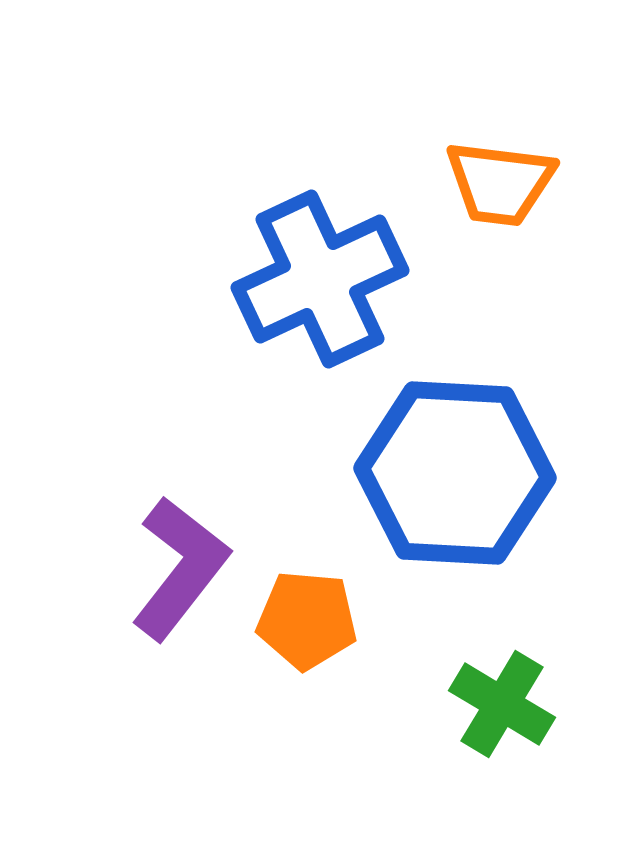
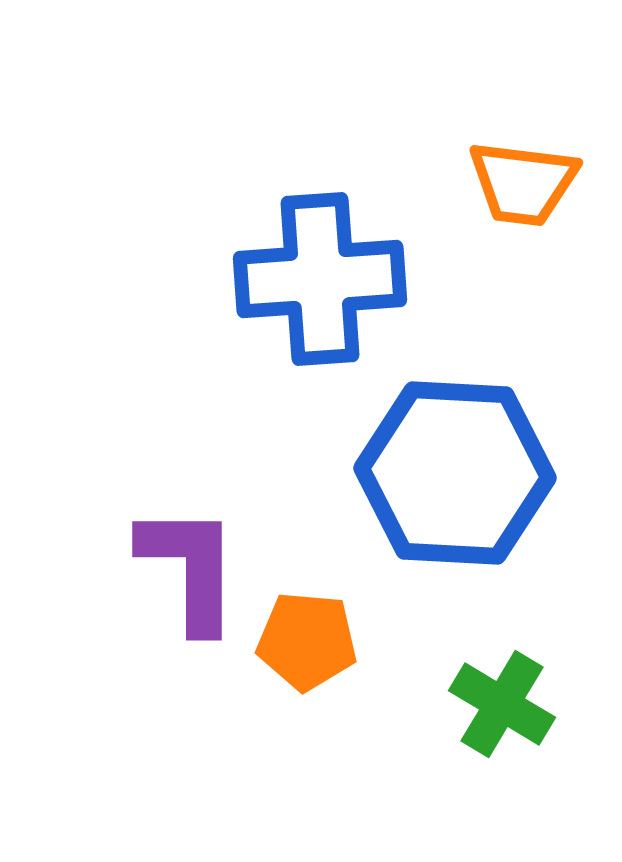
orange trapezoid: moved 23 px right
blue cross: rotated 21 degrees clockwise
purple L-shape: moved 10 px right; rotated 38 degrees counterclockwise
orange pentagon: moved 21 px down
